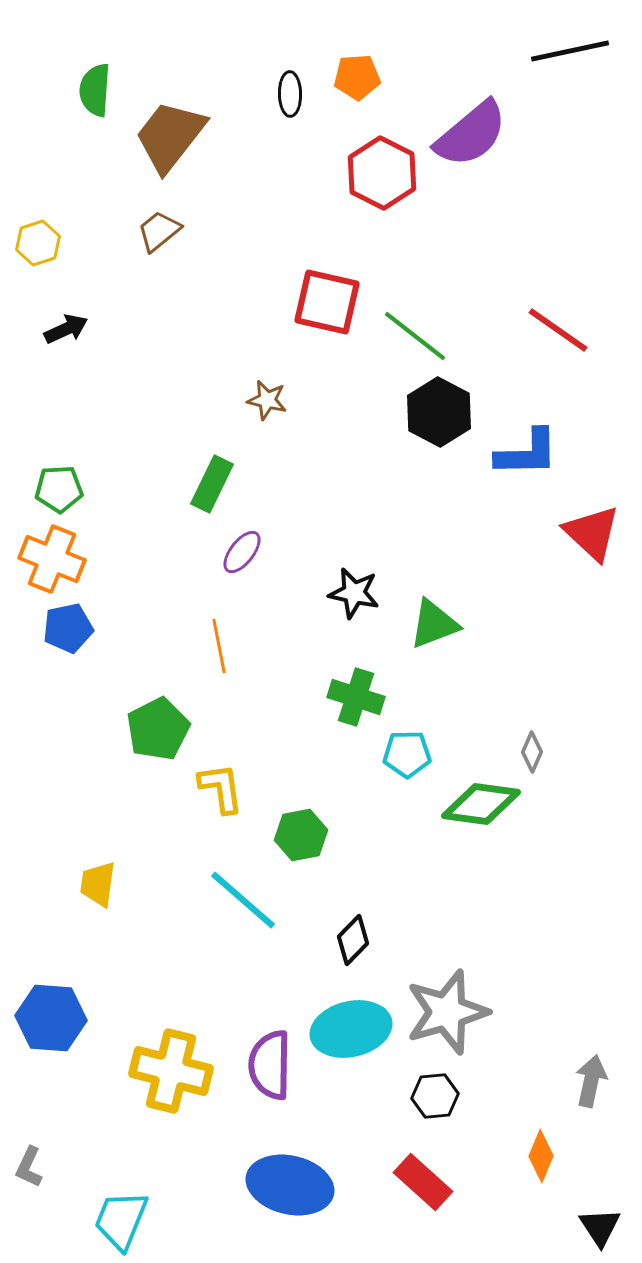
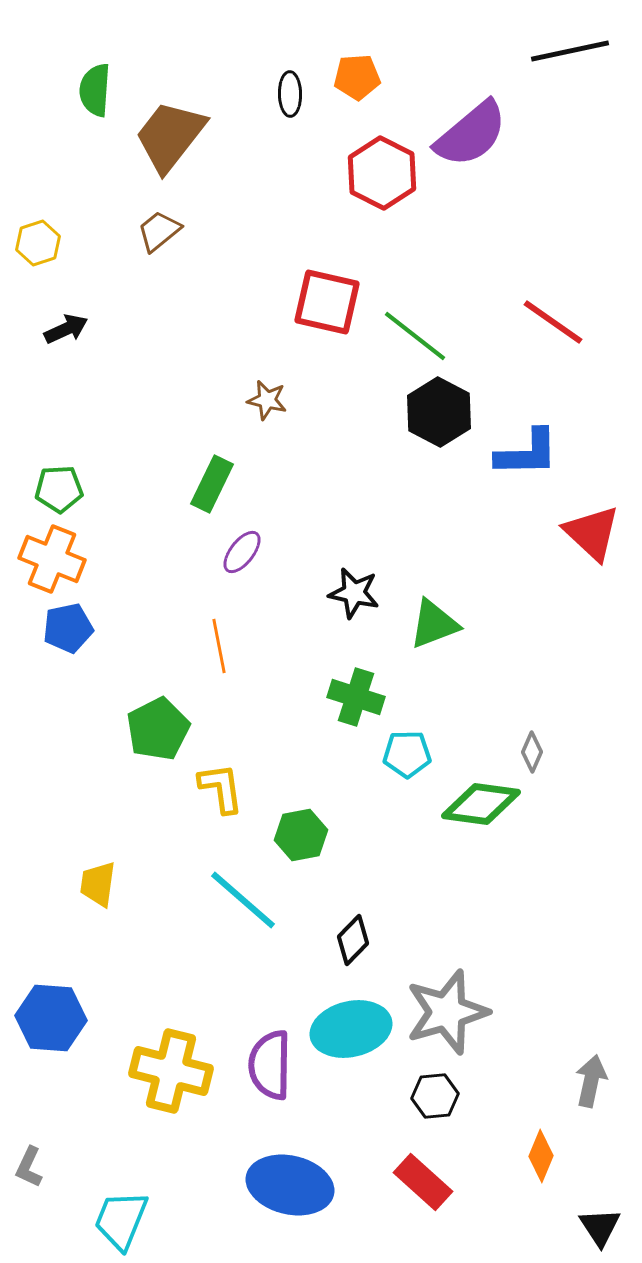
red line at (558, 330): moved 5 px left, 8 px up
